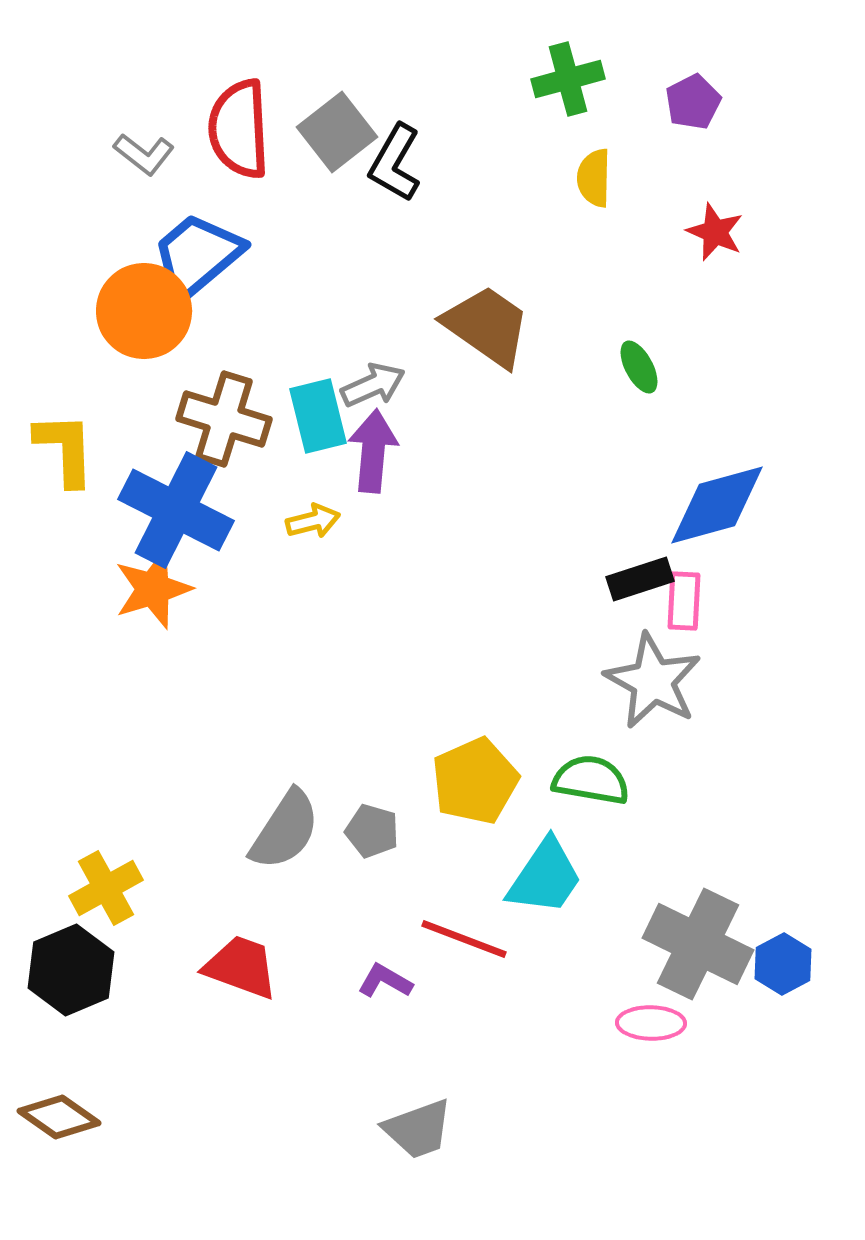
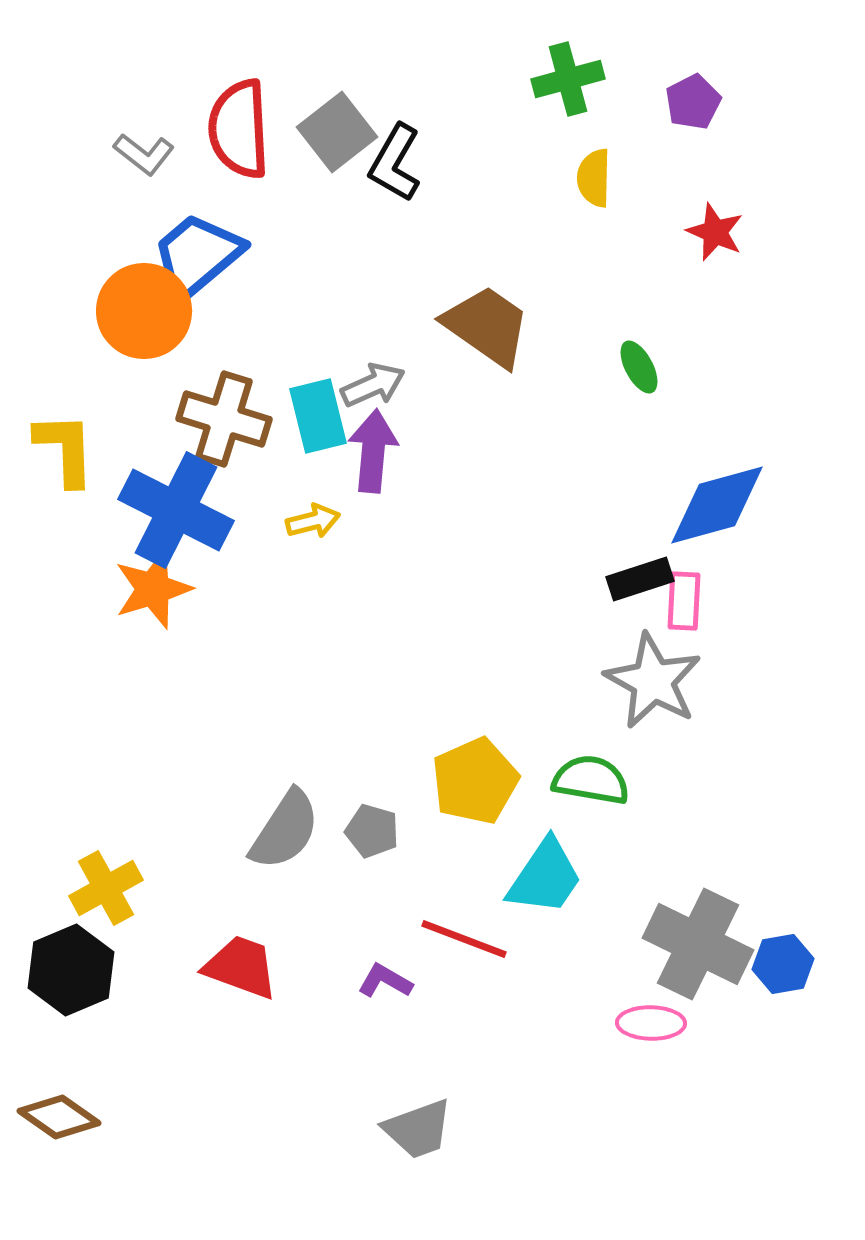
blue hexagon: rotated 18 degrees clockwise
